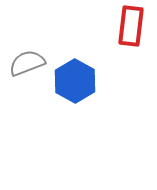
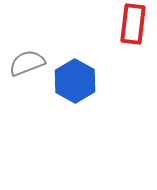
red rectangle: moved 2 px right, 2 px up
